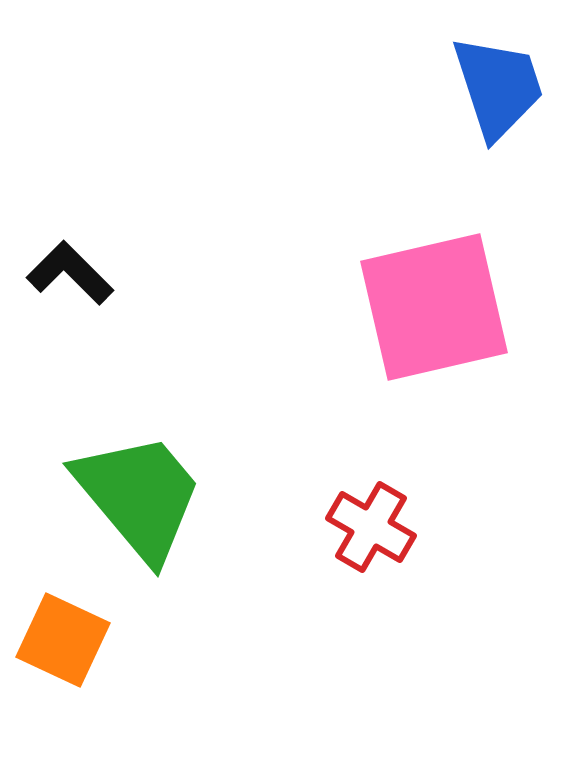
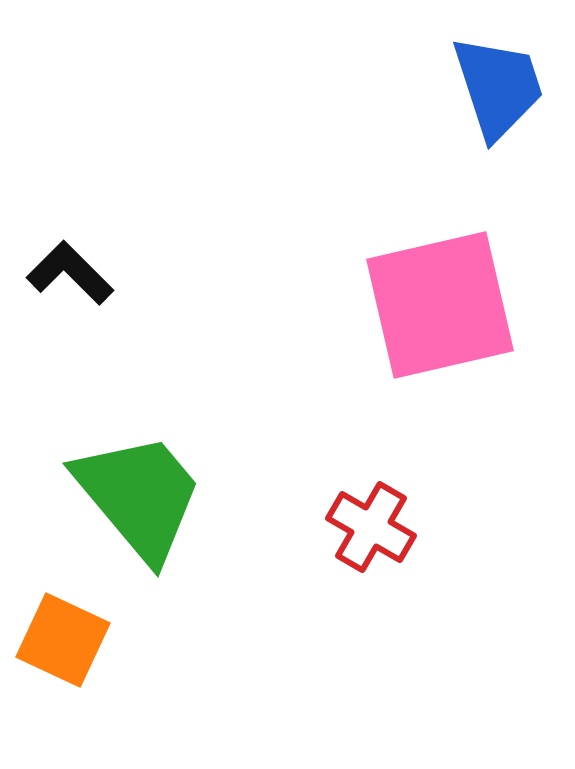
pink square: moved 6 px right, 2 px up
